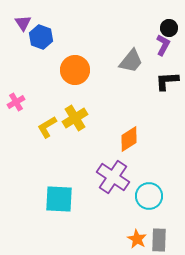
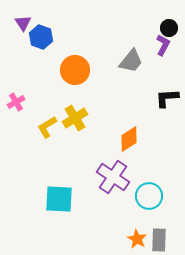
black L-shape: moved 17 px down
